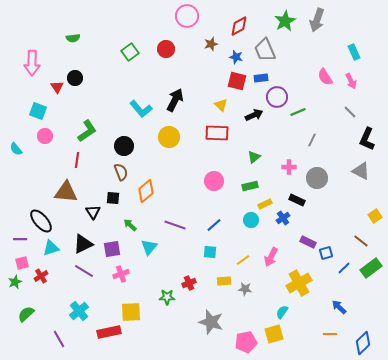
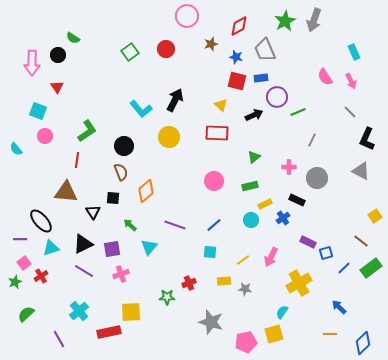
gray arrow at (317, 20): moved 3 px left
green semicircle at (73, 38): rotated 40 degrees clockwise
black circle at (75, 78): moved 17 px left, 23 px up
pink square at (22, 263): moved 2 px right; rotated 24 degrees counterclockwise
